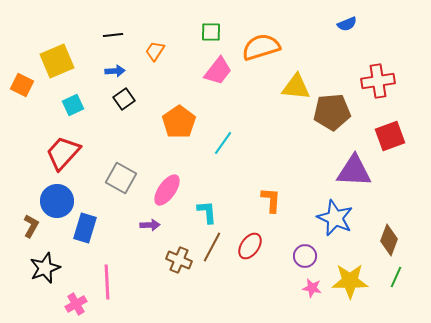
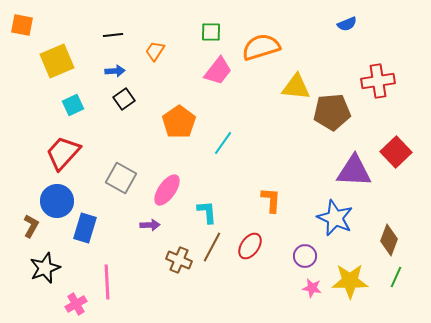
orange square: moved 60 px up; rotated 15 degrees counterclockwise
red square: moved 6 px right, 16 px down; rotated 24 degrees counterclockwise
